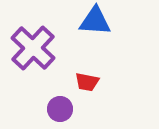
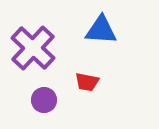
blue triangle: moved 6 px right, 9 px down
purple circle: moved 16 px left, 9 px up
